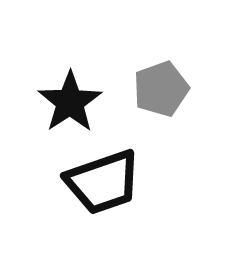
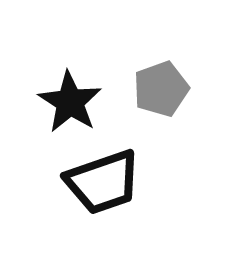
black star: rotated 6 degrees counterclockwise
